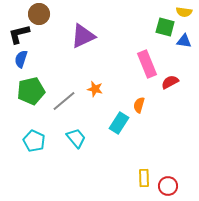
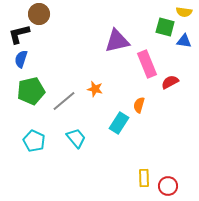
purple triangle: moved 34 px right, 5 px down; rotated 12 degrees clockwise
